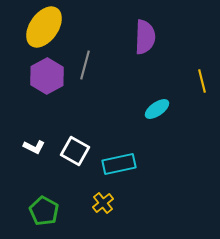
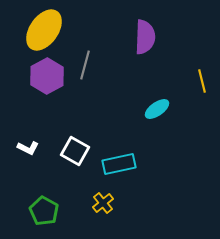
yellow ellipse: moved 3 px down
white L-shape: moved 6 px left, 1 px down
